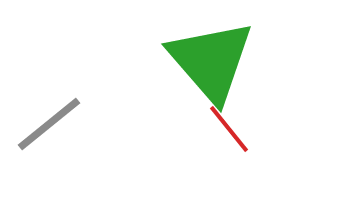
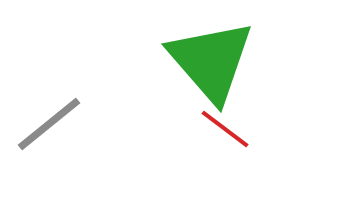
red line: moved 4 px left; rotated 14 degrees counterclockwise
